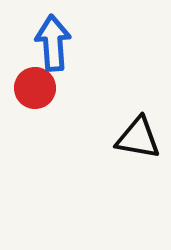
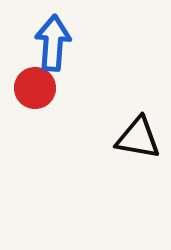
blue arrow: rotated 8 degrees clockwise
